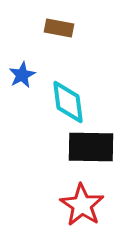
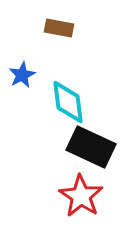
black rectangle: rotated 24 degrees clockwise
red star: moved 1 px left, 9 px up
